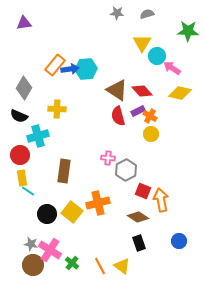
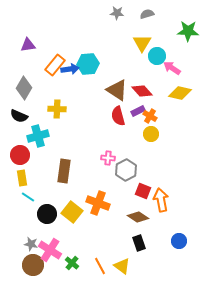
purple triangle at (24, 23): moved 4 px right, 22 px down
cyan hexagon at (86, 69): moved 2 px right, 5 px up
cyan line at (28, 191): moved 6 px down
orange cross at (98, 203): rotated 35 degrees clockwise
